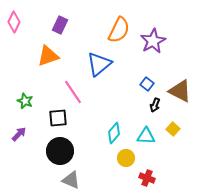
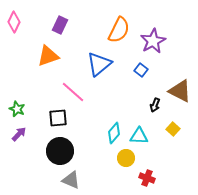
blue square: moved 6 px left, 14 px up
pink line: rotated 15 degrees counterclockwise
green star: moved 8 px left, 8 px down
cyan triangle: moved 7 px left
